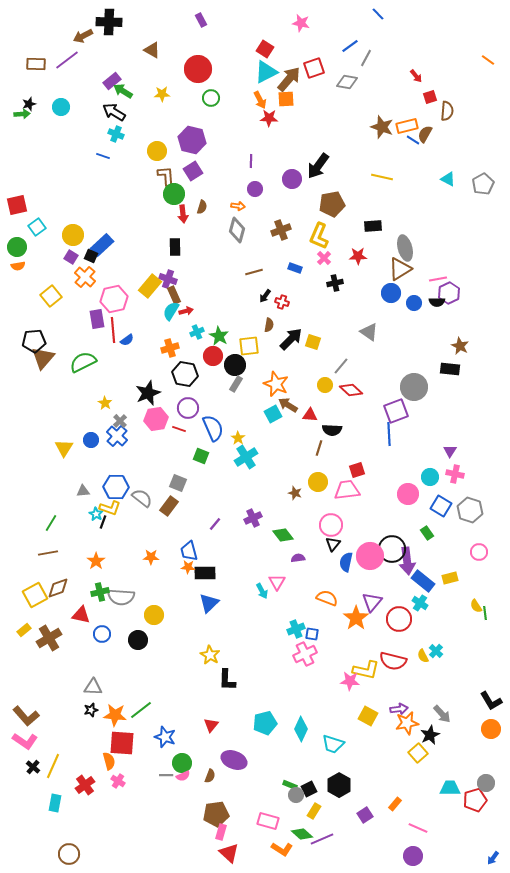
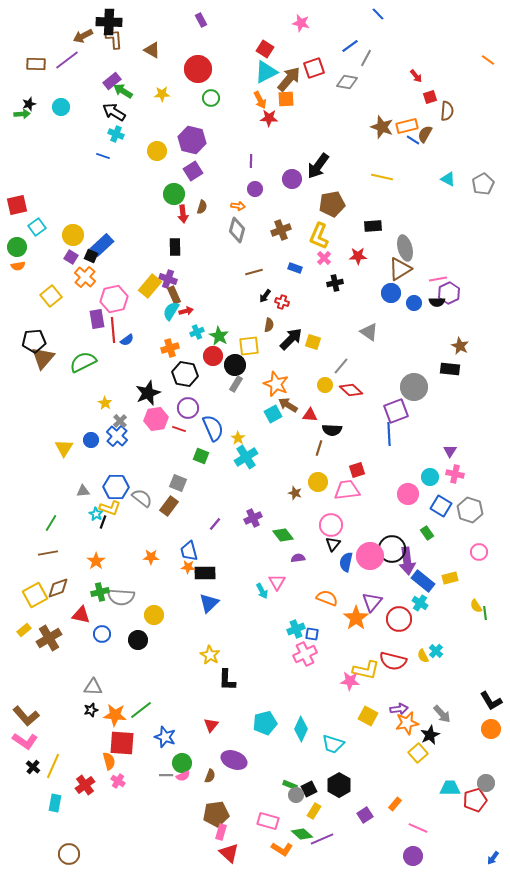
brown L-shape at (166, 176): moved 52 px left, 137 px up
